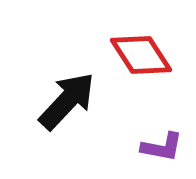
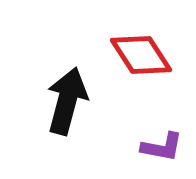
black arrow: rotated 28 degrees counterclockwise
